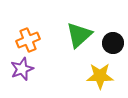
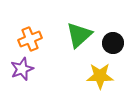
orange cross: moved 2 px right, 1 px up
